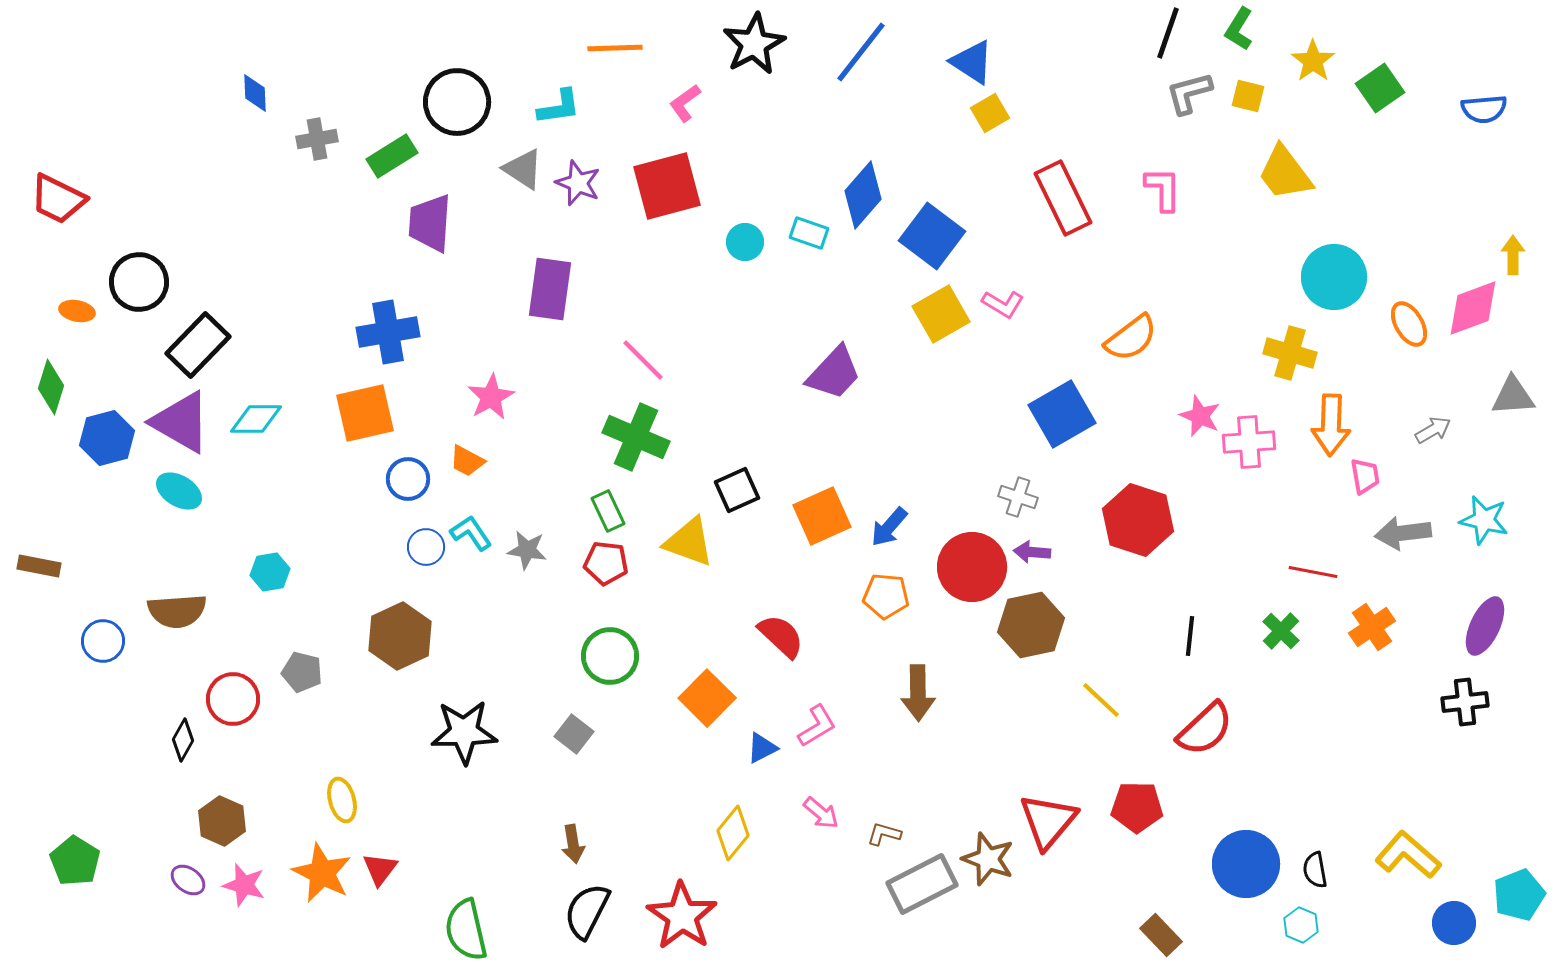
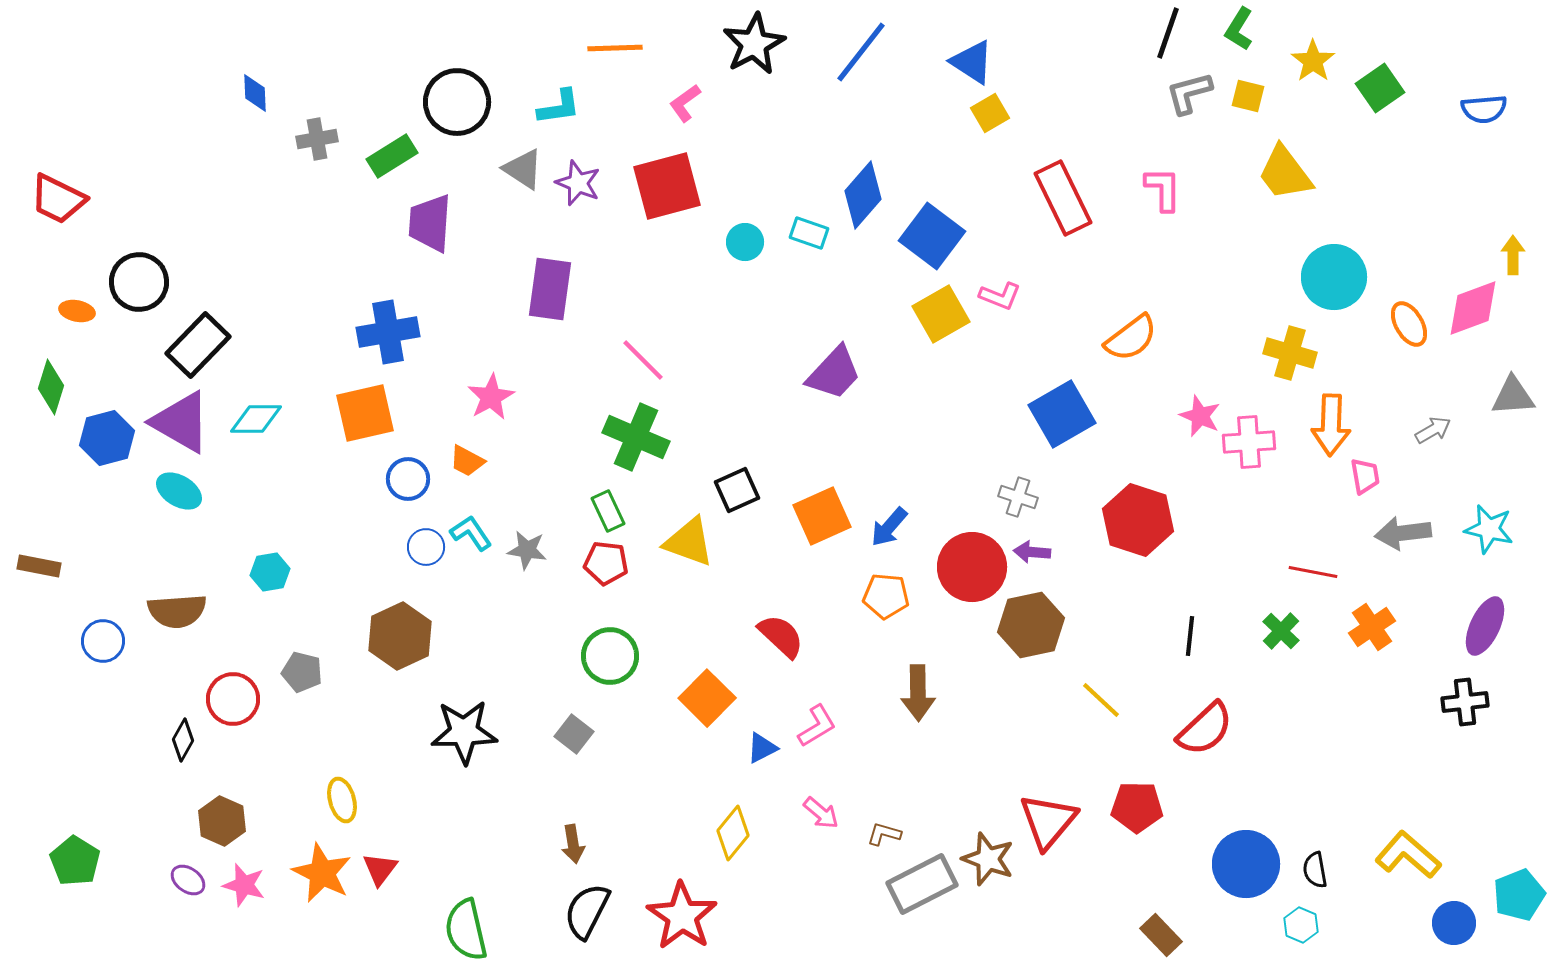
pink L-shape at (1003, 304): moved 3 px left, 8 px up; rotated 9 degrees counterclockwise
cyan star at (1484, 520): moved 5 px right, 9 px down
